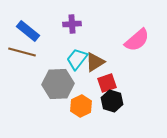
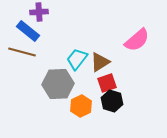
purple cross: moved 33 px left, 12 px up
brown triangle: moved 5 px right
